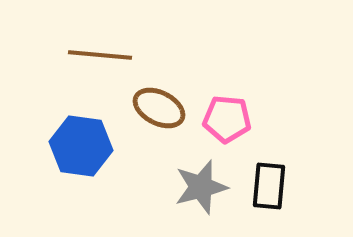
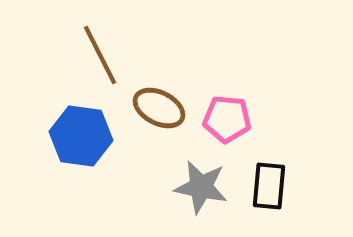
brown line: rotated 58 degrees clockwise
blue hexagon: moved 10 px up
gray star: rotated 26 degrees clockwise
